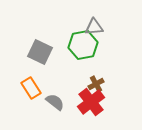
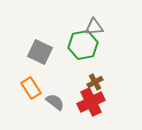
brown cross: moved 1 px left, 2 px up
red cross: rotated 12 degrees clockwise
